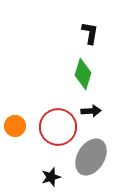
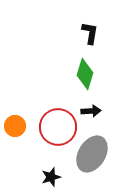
green diamond: moved 2 px right
gray ellipse: moved 1 px right, 3 px up
